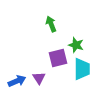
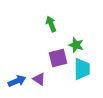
purple triangle: moved 1 px down; rotated 24 degrees counterclockwise
